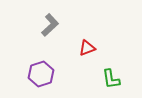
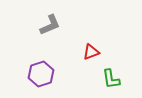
gray L-shape: rotated 20 degrees clockwise
red triangle: moved 4 px right, 4 px down
